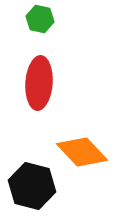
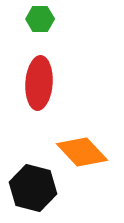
green hexagon: rotated 12 degrees counterclockwise
black hexagon: moved 1 px right, 2 px down
